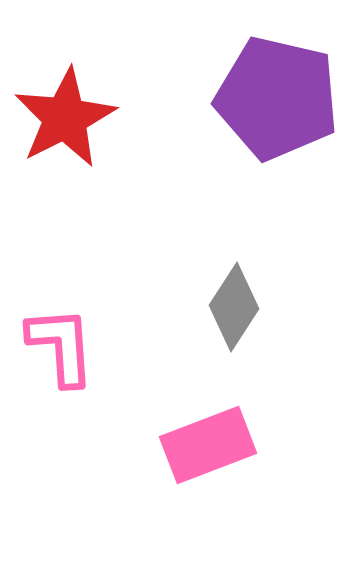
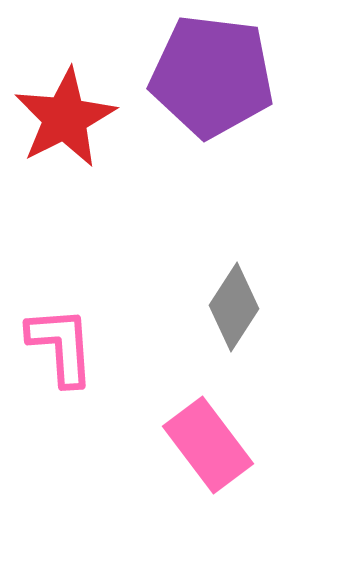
purple pentagon: moved 65 px left, 22 px up; rotated 6 degrees counterclockwise
pink rectangle: rotated 74 degrees clockwise
